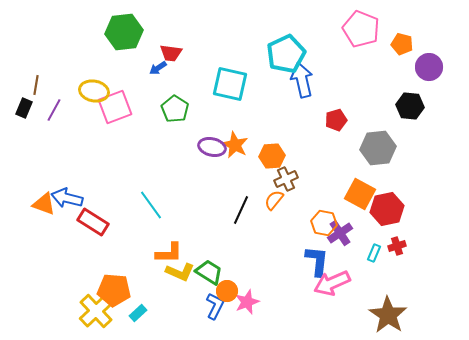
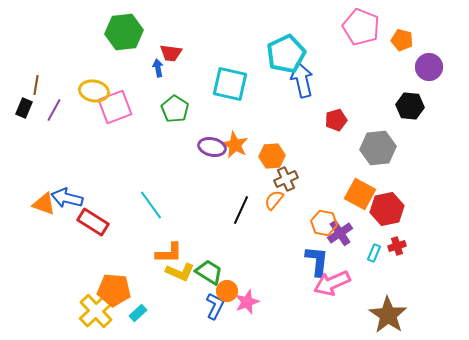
pink pentagon at (361, 29): moved 2 px up
orange pentagon at (402, 44): moved 4 px up
blue arrow at (158, 68): rotated 114 degrees clockwise
